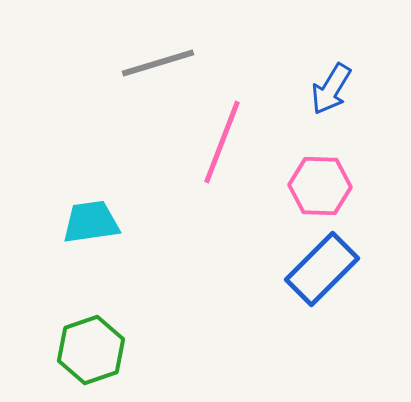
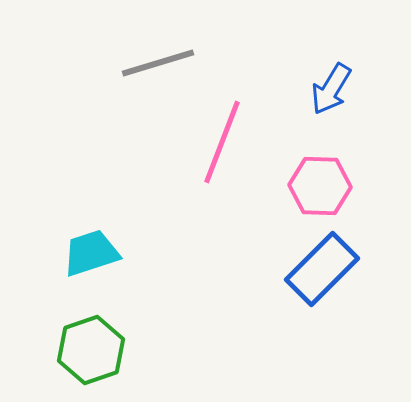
cyan trapezoid: moved 31 px down; rotated 10 degrees counterclockwise
